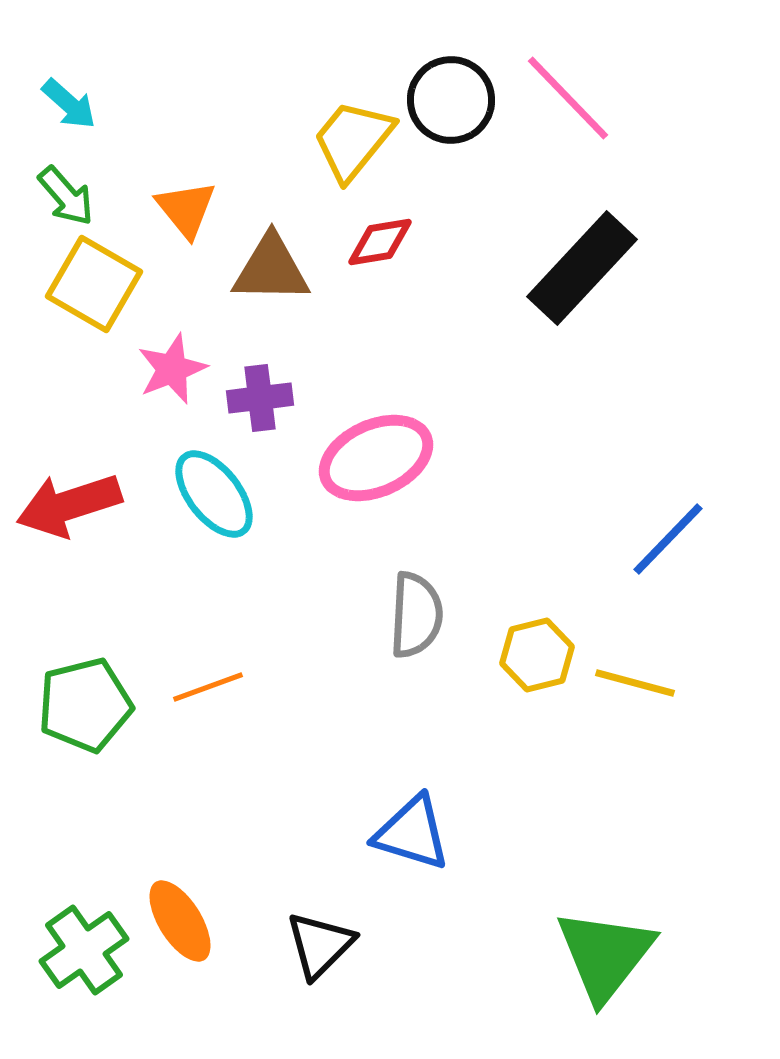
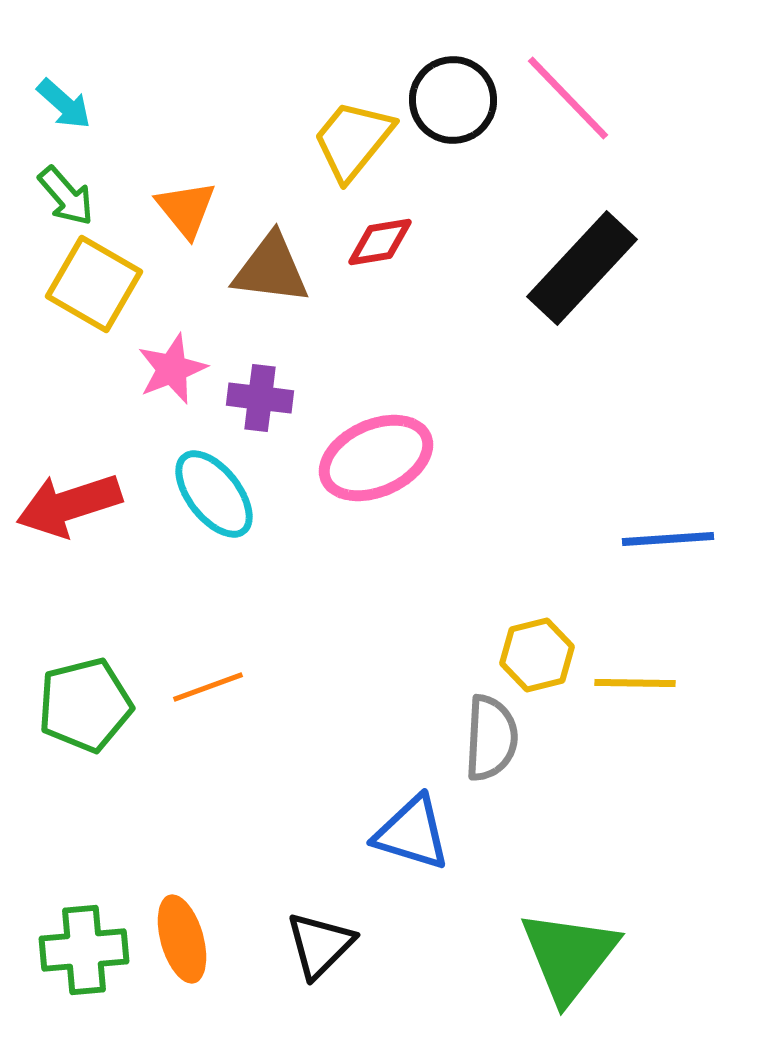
black circle: moved 2 px right
cyan arrow: moved 5 px left
brown triangle: rotated 6 degrees clockwise
purple cross: rotated 14 degrees clockwise
blue line: rotated 42 degrees clockwise
gray semicircle: moved 75 px right, 123 px down
yellow line: rotated 14 degrees counterclockwise
orange ellipse: moved 2 px right, 18 px down; rotated 16 degrees clockwise
green cross: rotated 30 degrees clockwise
green triangle: moved 36 px left, 1 px down
